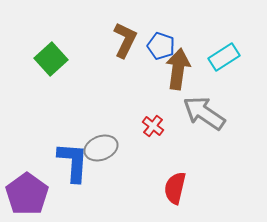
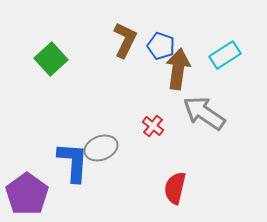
cyan rectangle: moved 1 px right, 2 px up
